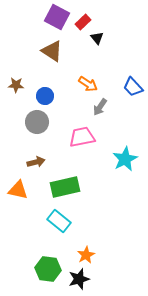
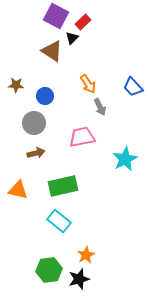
purple square: moved 1 px left, 1 px up
black triangle: moved 25 px left; rotated 24 degrees clockwise
orange arrow: rotated 24 degrees clockwise
gray arrow: rotated 60 degrees counterclockwise
gray circle: moved 3 px left, 1 px down
brown arrow: moved 9 px up
green rectangle: moved 2 px left, 1 px up
green hexagon: moved 1 px right, 1 px down; rotated 15 degrees counterclockwise
